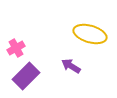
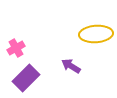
yellow ellipse: moved 6 px right; rotated 20 degrees counterclockwise
purple rectangle: moved 2 px down
